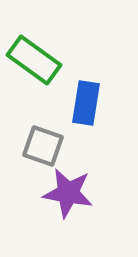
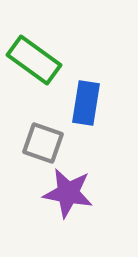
gray square: moved 3 px up
